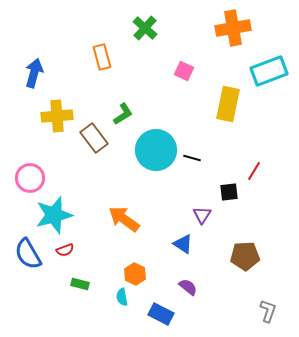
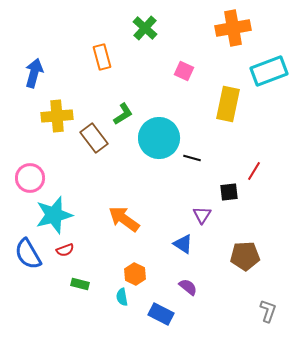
cyan circle: moved 3 px right, 12 px up
